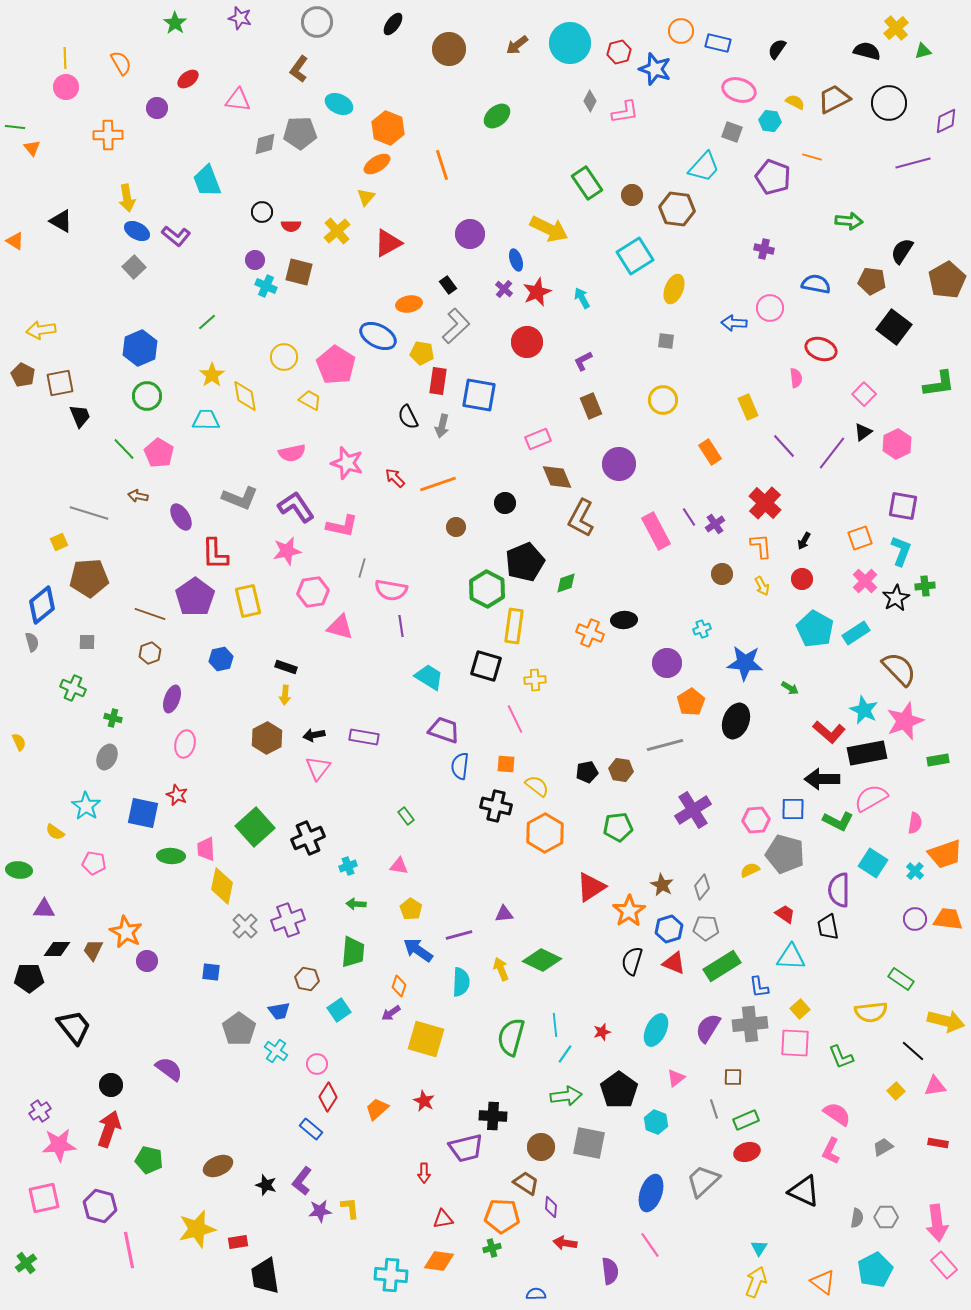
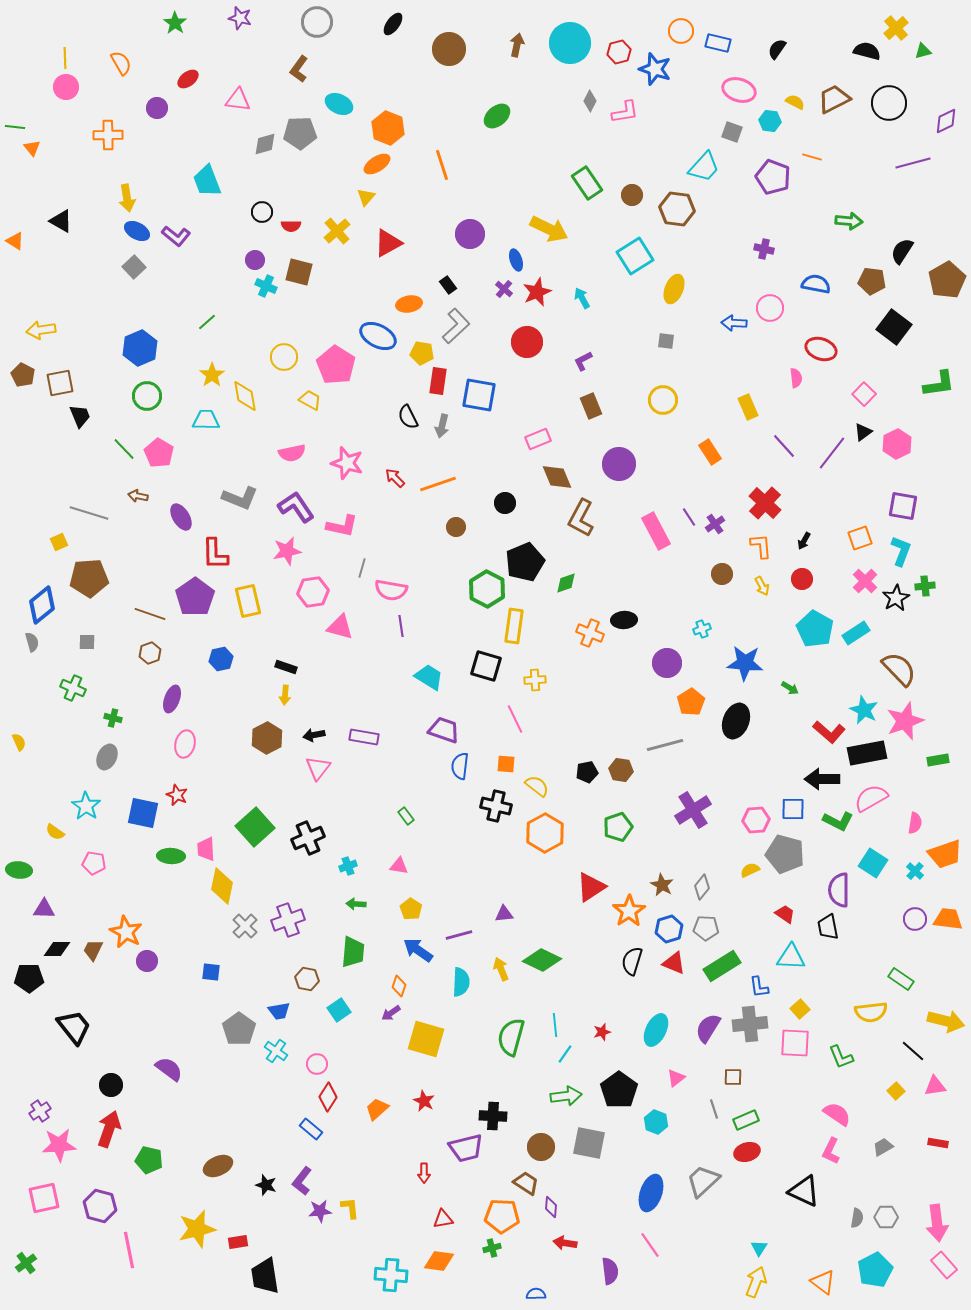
brown arrow at (517, 45): rotated 140 degrees clockwise
green pentagon at (618, 827): rotated 12 degrees counterclockwise
